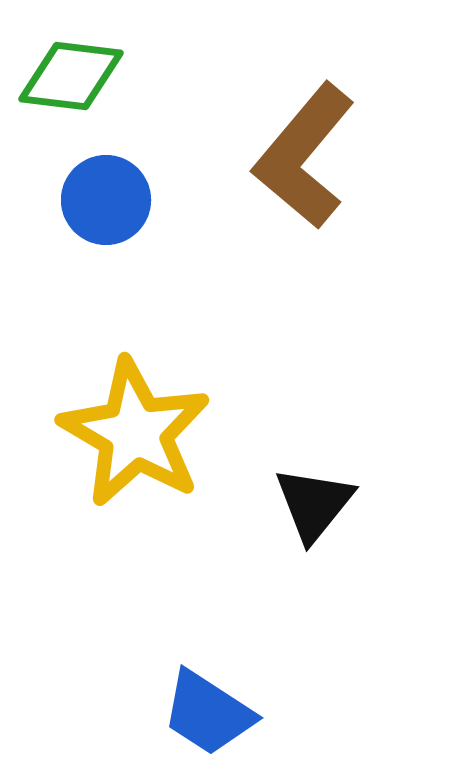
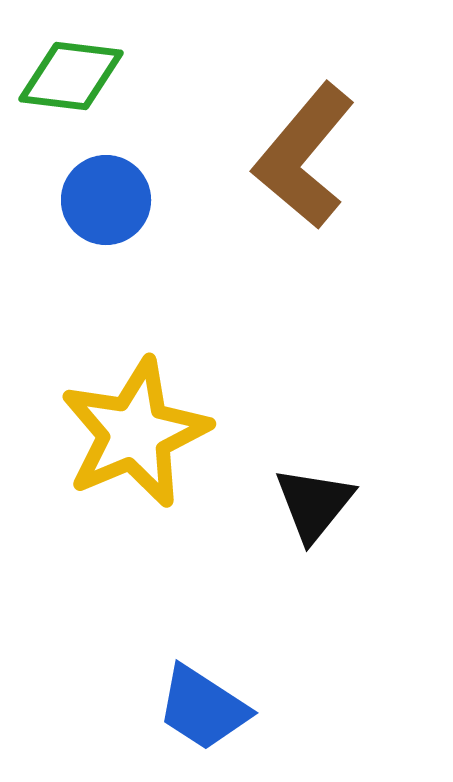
yellow star: rotated 19 degrees clockwise
blue trapezoid: moved 5 px left, 5 px up
